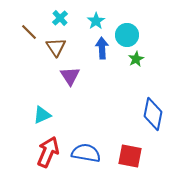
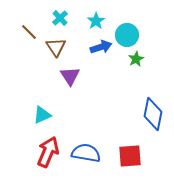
blue arrow: moved 1 px left, 1 px up; rotated 75 degrees clockwise
red square: rotated 15 degrees counterclockwise
